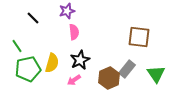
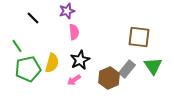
green triangle: moved 3 px left, 8 px up
